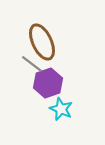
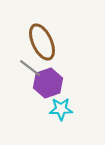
gray line: moved 2 px left, 4 px down
cyan star: rotated 25 degrees counterclockwise
